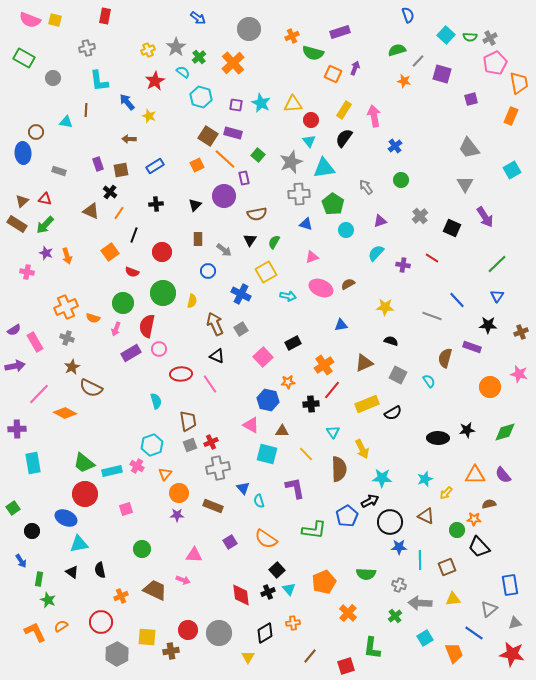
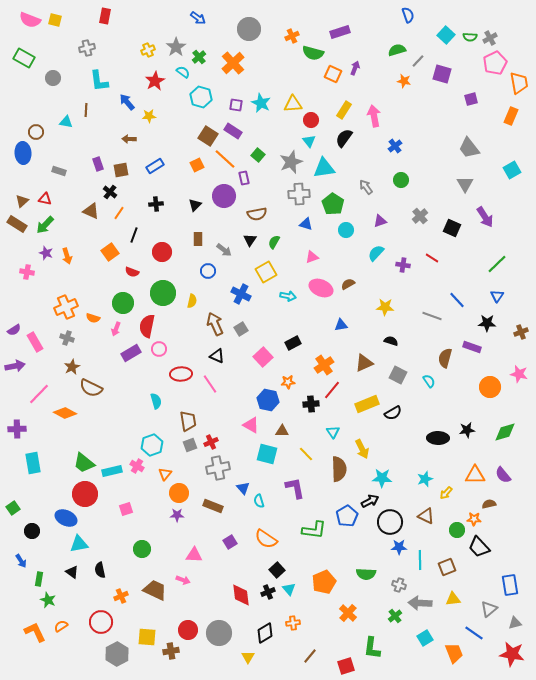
yellow star at (149, 116): rotated 24 degrees counterclockwise
purple rectangle at (233, 133): moved 2 px up; rotated 18 degrees clockwise
black star at (488, 325): moved 1 px left, 2 px up
